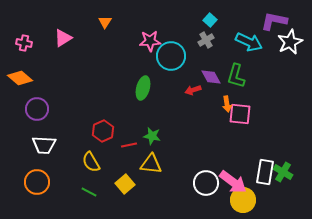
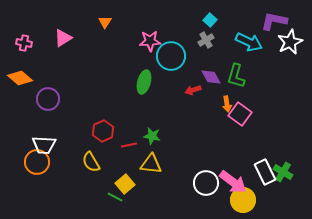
green ellipse: moved 1 px right, 6 px up
purple circle: moved 11 px right, 10 px up
pink square: rotated 30 degrees clockwise
white rectangle: rotated 35 degrees counterclockwise
orange circle: moved 20 px up
green line: moved 26 px right, 5 px down
